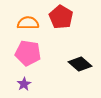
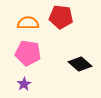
red pentagon: rotated 25 degrees counterclockwise
